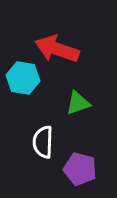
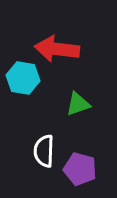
red arrow: rotated 12 degrees counterclockwise
green triangle: moved 1 px down
white semicircle: moved 1 px right, 9 px down
